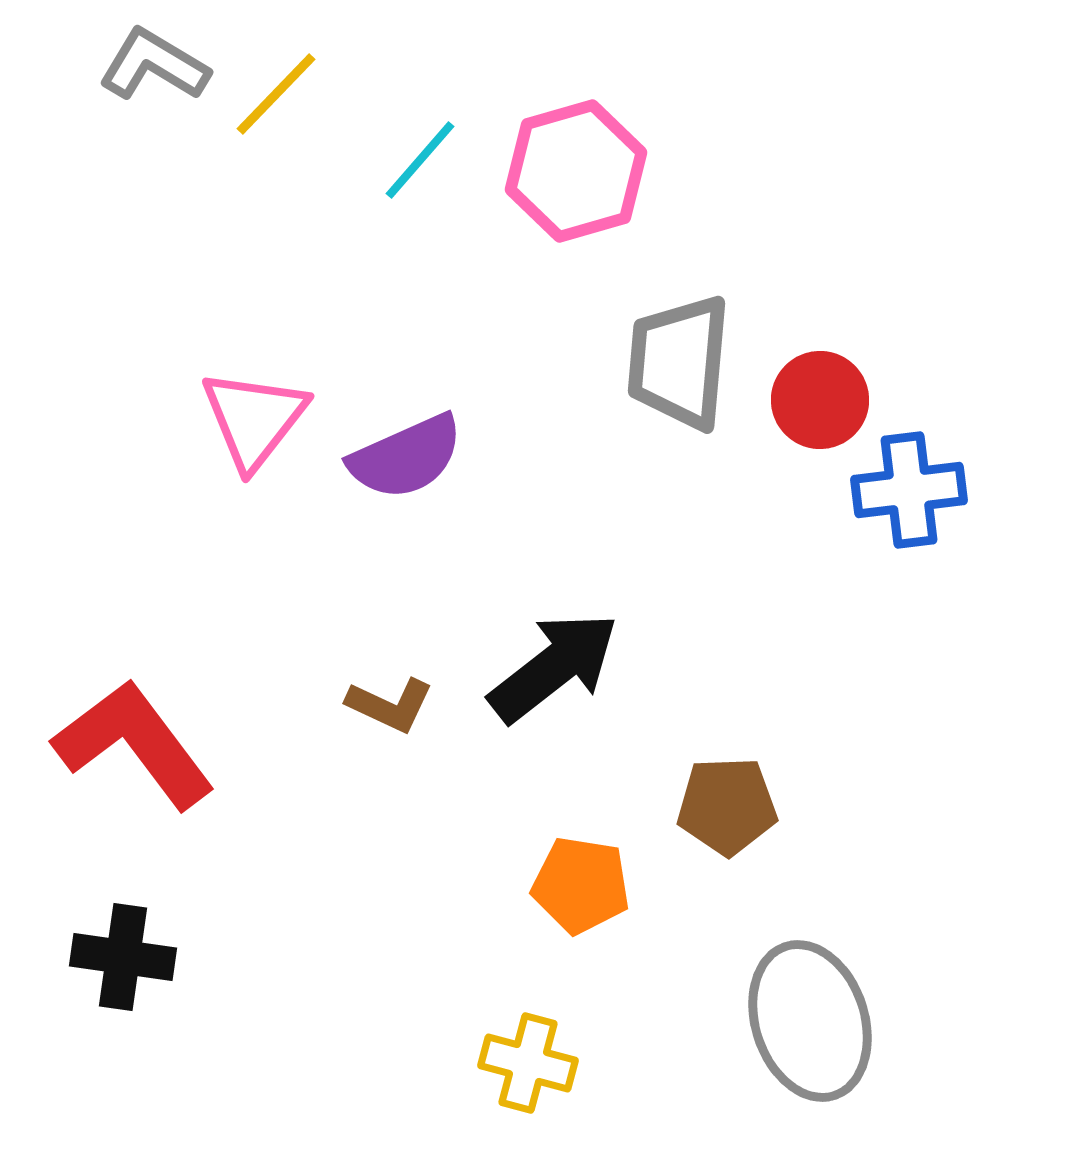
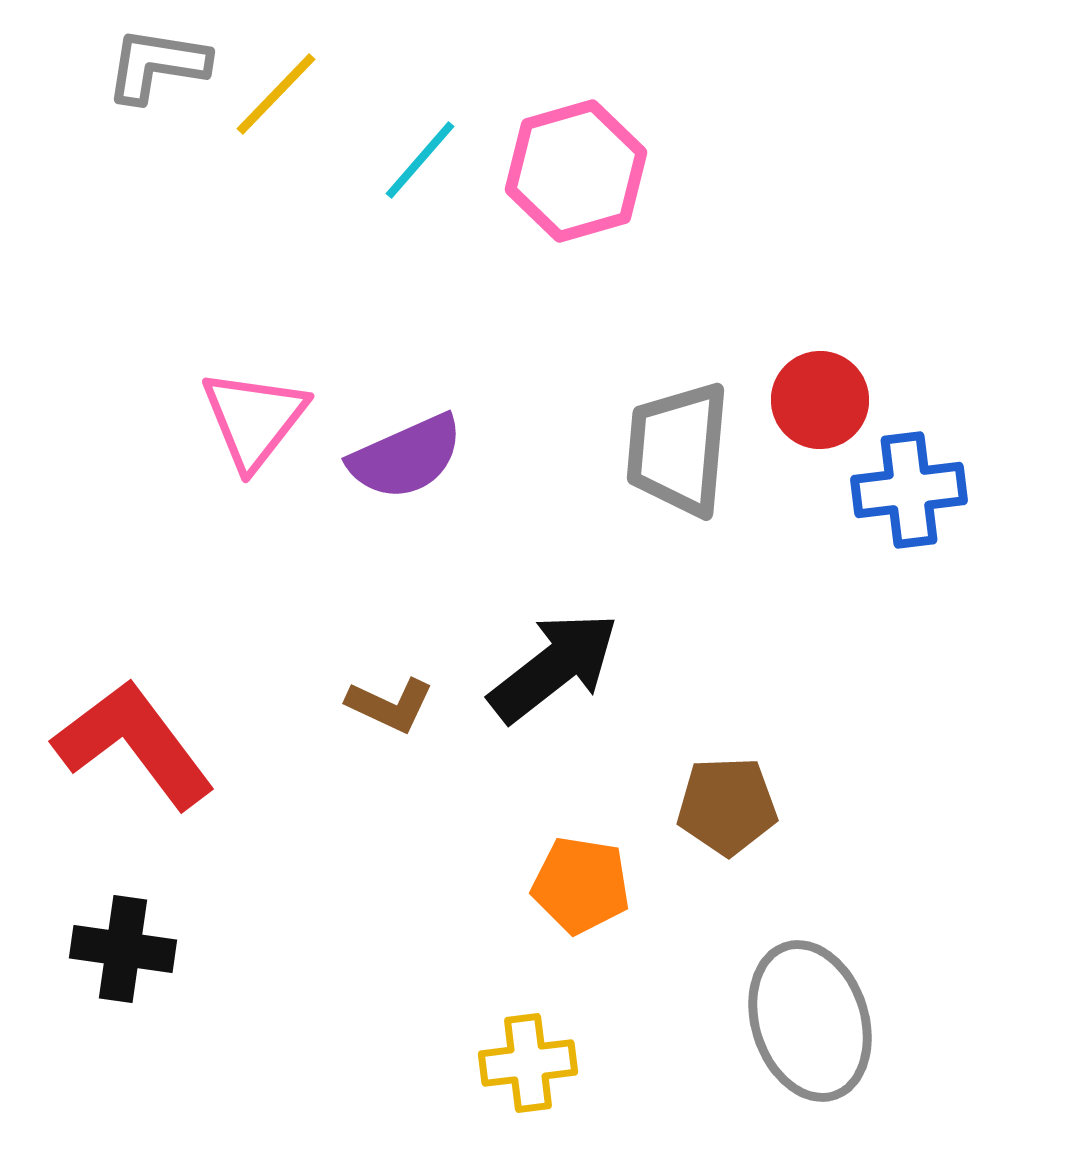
gray L-shape: moved 3 px right; rotated 22 degrees counterclockwise
gray trapezoid: moved 1 px left, 87 px down
black cross: moved 8 px up
yellow cross: rotated 22 degrees counterclockwise
